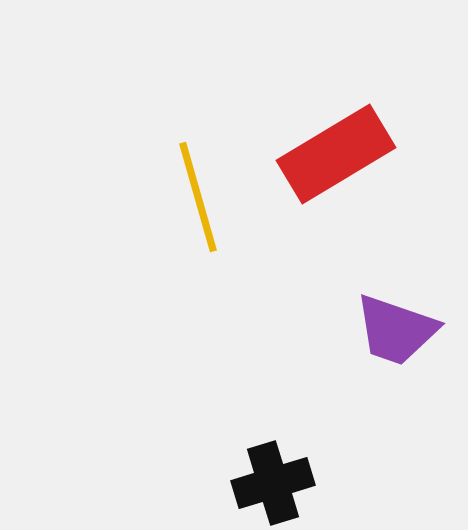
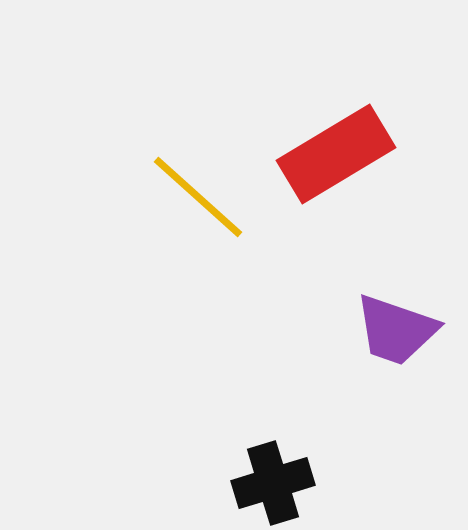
yellow line: rotated 32 degrees counterclockwise
